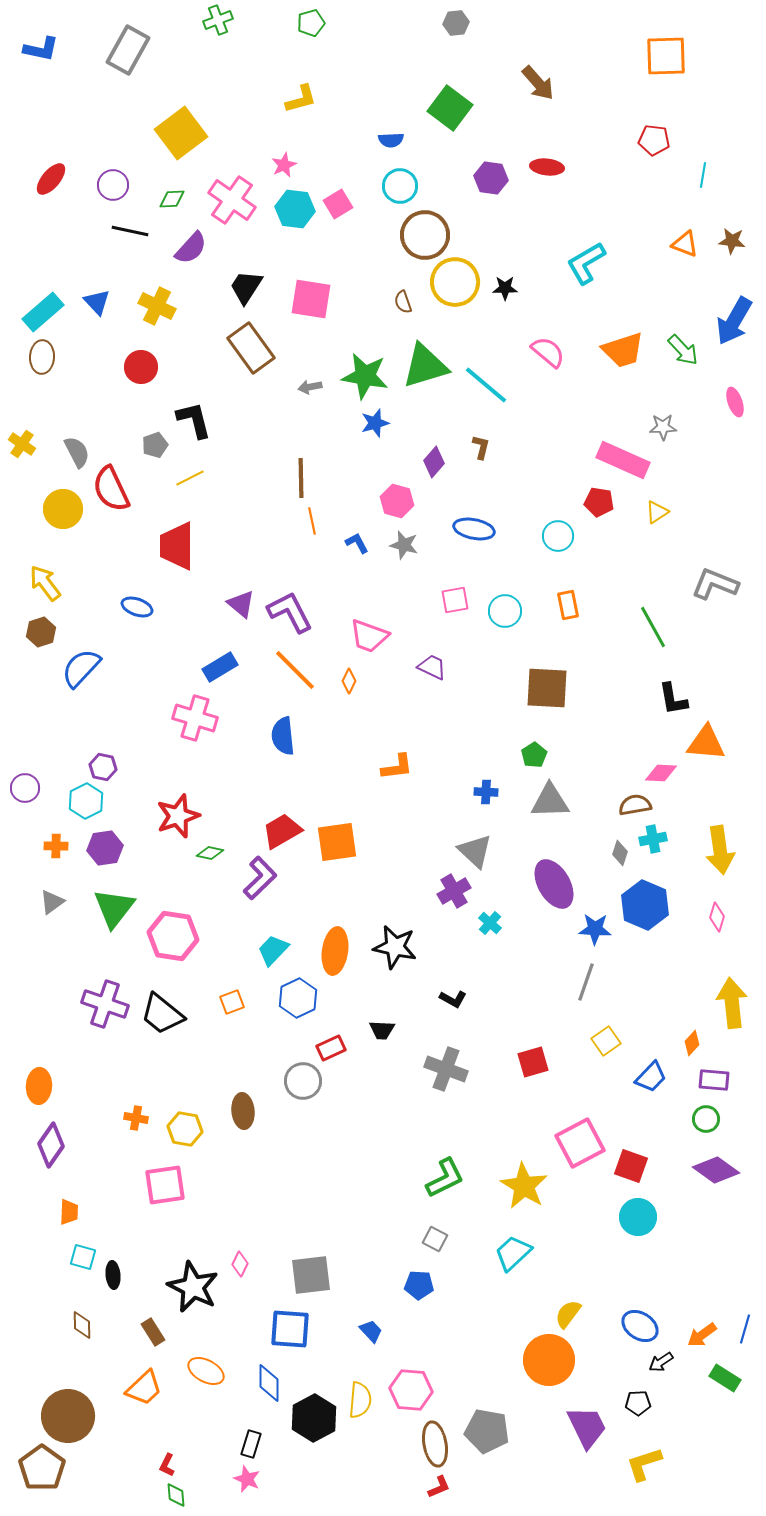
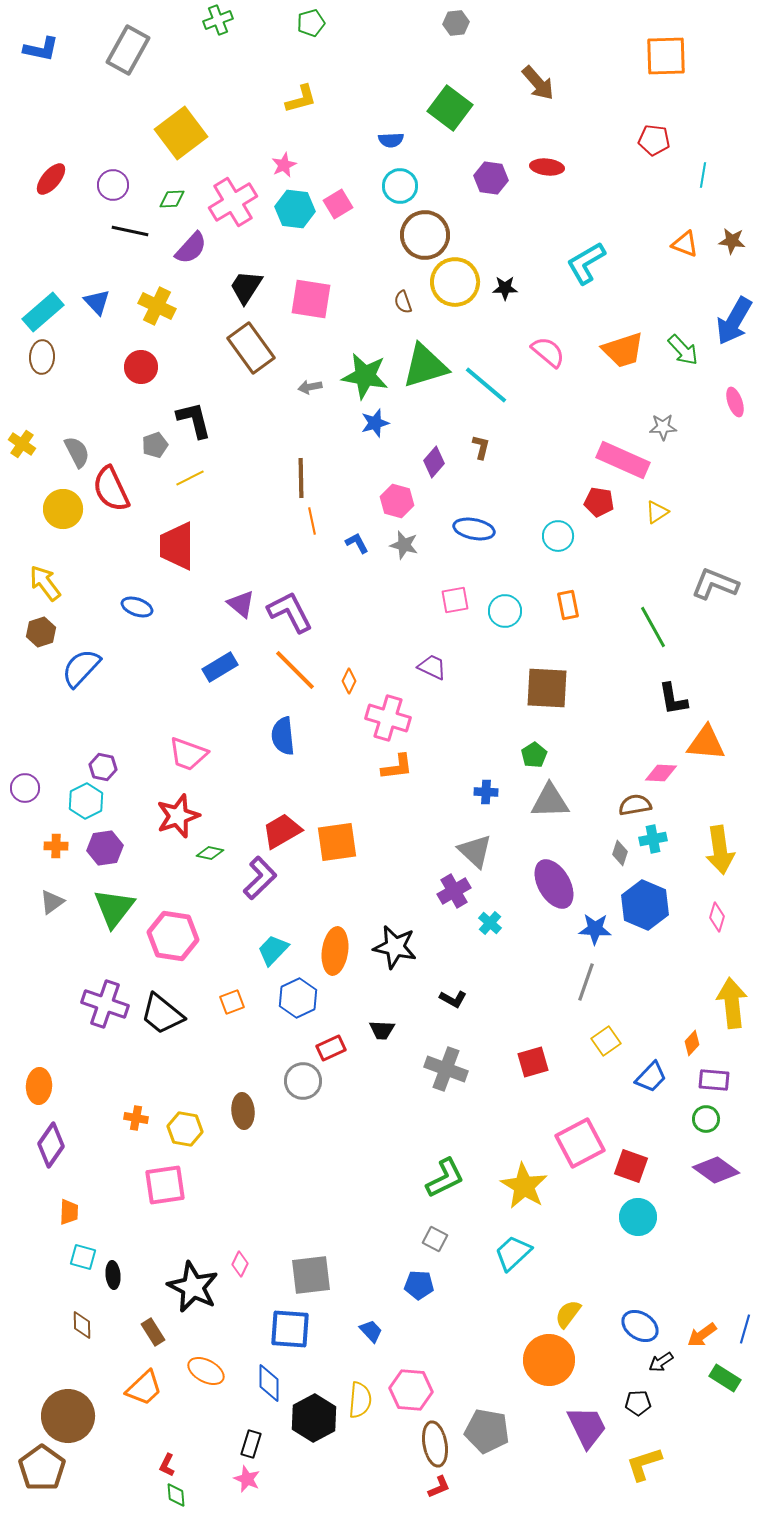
pink cross at (232, 200): moved 1 px right, 2 px down; rotated 24 degrees clockwise
pink trapezoid at (369, 636): moved 181 px left, 118 px down
pink cross at (195, 718): moved 193 px right
